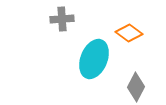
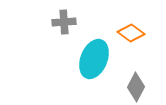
gray cross: moved 2 px right, 3 px down
orange diamond: moved 2 px right
